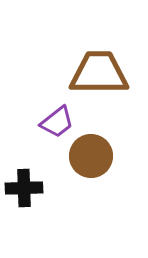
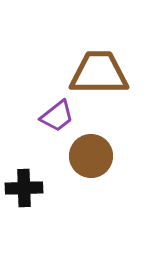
purple trapezoid: moved 6 px up
